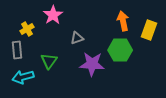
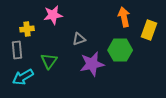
pink star: rotated 24 degrees clockwise
orange arrow: moved 1 px right, 4 px up
yellow cross: rotated 24 degrees clockwise
gray triangle: moved 2 px right, 1 px down
purple star: rotated 15 degrees counterclockwise
cyan arrow: rotated 15 degrees counterclockwise
